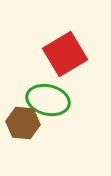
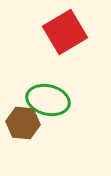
red square: moved 22 px up
